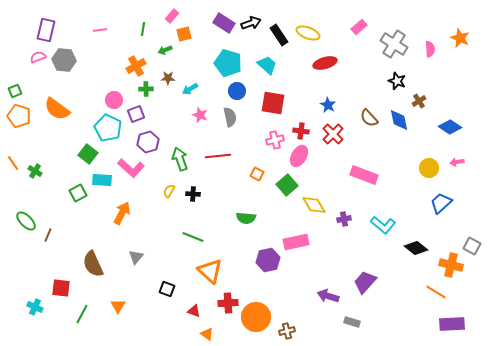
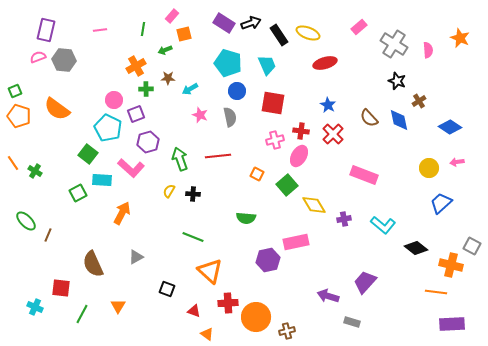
pink semicircle at (430, 49): moved 2 px left, 1 px down
cyan trapezoid at (267, 65): rotated 25 degrees clockwise
gray triangle at (136, 257): rotated 21 degrees clockwise
orange line at (436, 292): rotated 25 degrees counterclockwise
